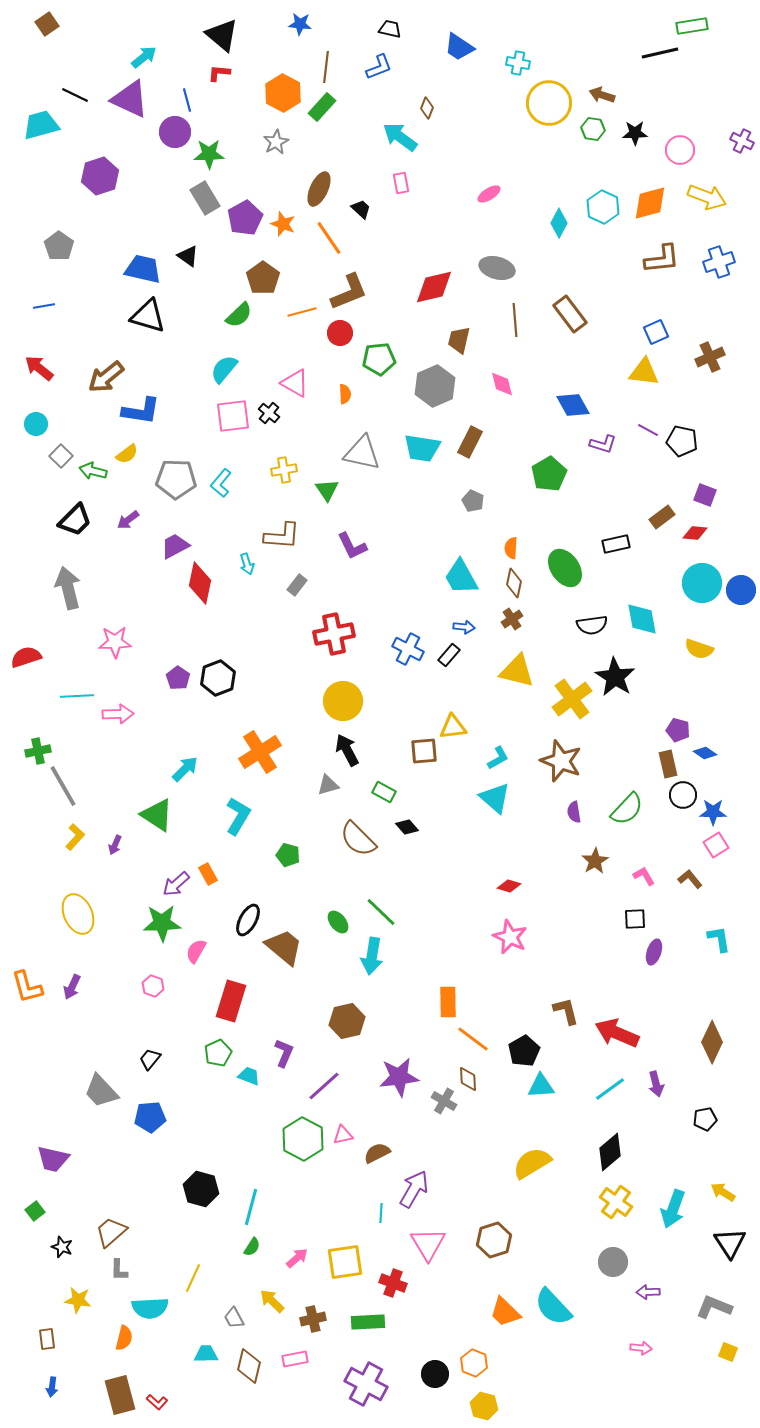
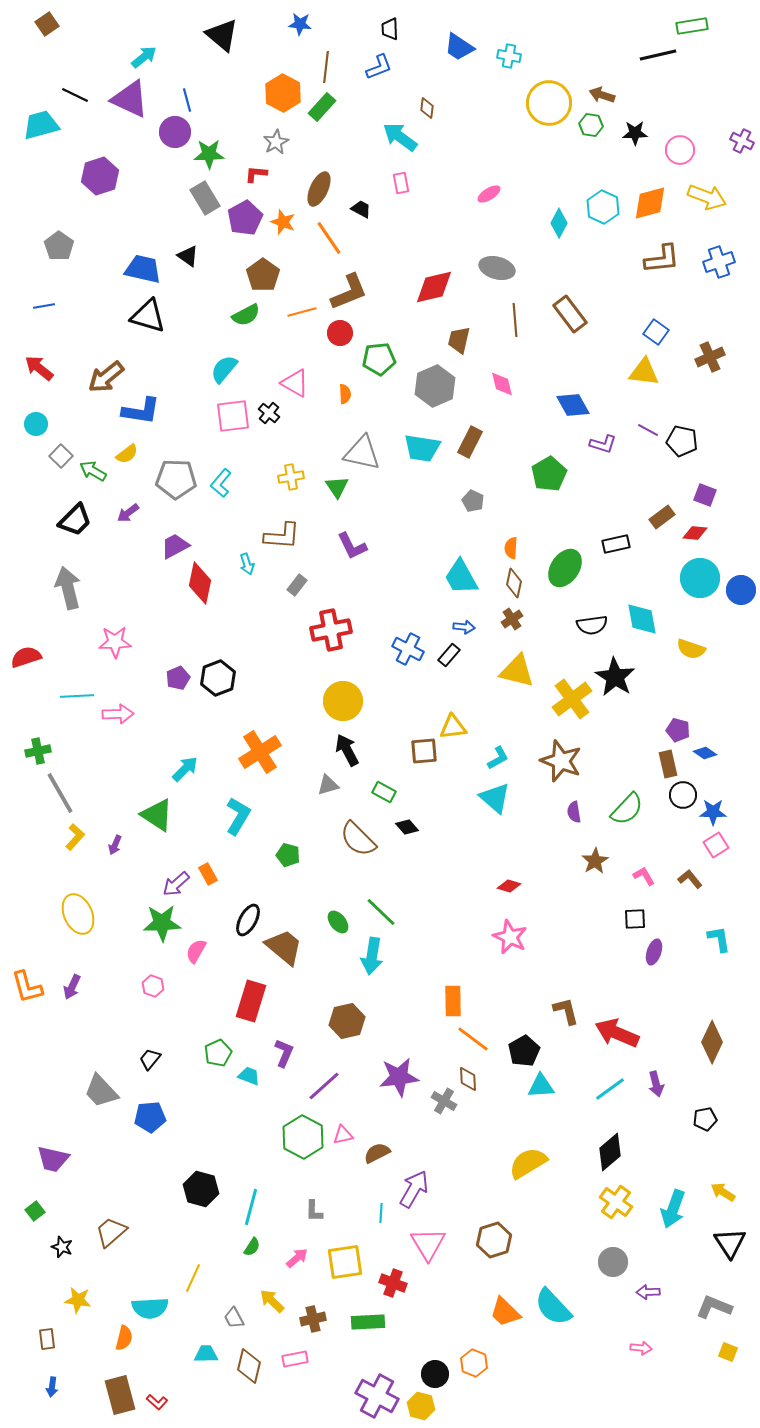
black trapezoid at (390, 29): rotated 105 degrees counterclockwise
black line at (660, 53): moved 2 px left, 2 px down
cyan cross at (518, 63): moved 9 px left, 7 px up
red L-shape at (219, 73): moved 37 px right, 101 px down
brown diamond at (427, 108): rotated 15 degrees counterclockwise
green hexagon at (593, 129): moved 2 px left, 4 px up
black trapezoid at (361, 209): rotated 15 degrees counterclockwise
orange star at (283, 224): moved 2 px up
brown pentagon at (263, 278): moved 3 px up
green semicircle at (239, 315): moved 7 px right; rotated 16 degrees clockwise
blue square at (656, 332): rotated 30 degrees counterclockwise
yellow cross at (284, 470): moved 7 px right, 7 px down
green arrow at (93, 471): rotated 16 degrees clockwise
green triangle at (327, 490): moved 10 px right, 3 px up
purple arrow at (128, 520): moved 7 px up
green ellipse at (565, 568): rotated 69 degrees clockwise
cyan circle at (702, 583): moved 2 px left, 5 px up
red cross at (334, 634): moved 3 px left, 4 px up
yellow semicircle at (699, 649): moved 8 px left
purple pentagon at (178, 678): rotated 15 degrees clockwise
gray line at (63, 786): moved 3 px left, 7 px down
red rectangle at (231, 1001): moved 20 px right
orange rectangle at (448, 1002): moved 5 px right, 1 px up
green hexagon at (303, 1139): moved 2 px up
yellow semicircle at (532, 1163): moved 4 px left
gray L-shape at (119, 1270): moved 195 px right, 59 px up
purple cross at (366, 1384): moved 11 px right, 12 px down
yellow hexagon at (484, 1406): moved 63 px left
